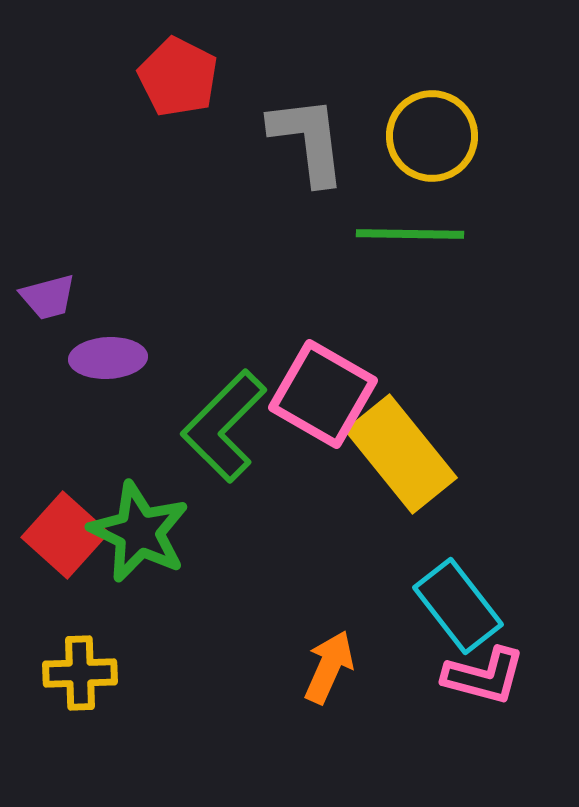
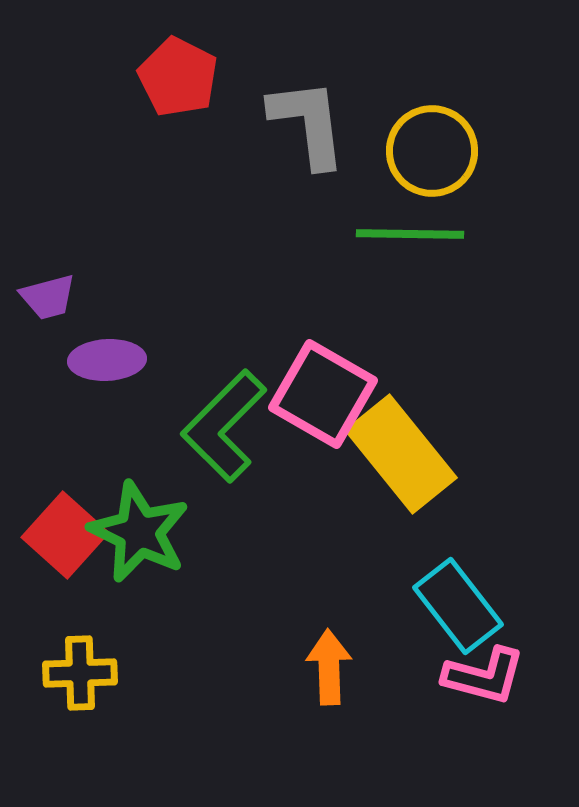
yellow circle: moved 15 px down
gray L-shape: moved 17 px up
purple ellipse: moved 1 px left, 2 px down
orange arrow: rotated 26 degrees counterclockwise
